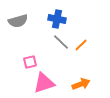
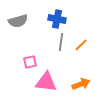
gray line: rotated 54 degrees clockwise
pink triangle: moved 2 px right, 1 px up; rotated 25 degrees clockwise
